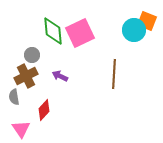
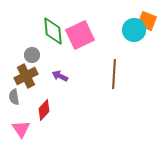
pink square: moved 2 px down
